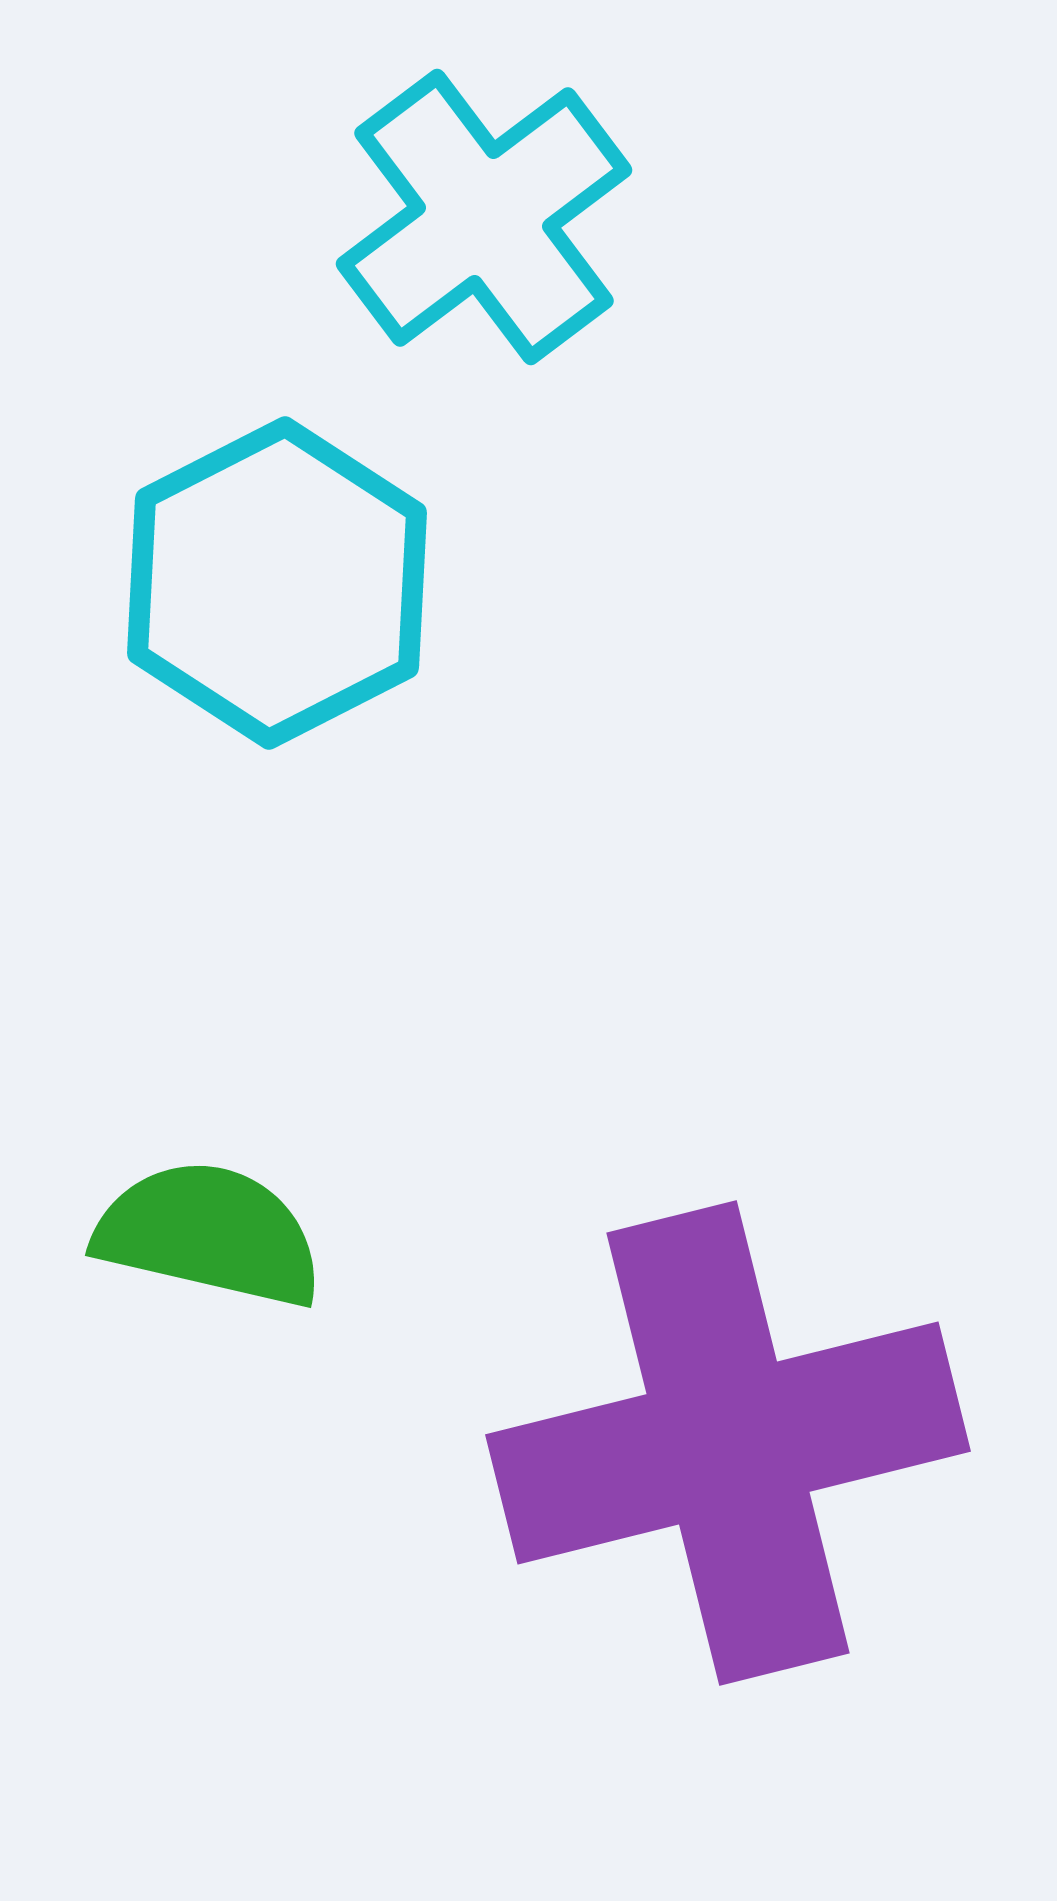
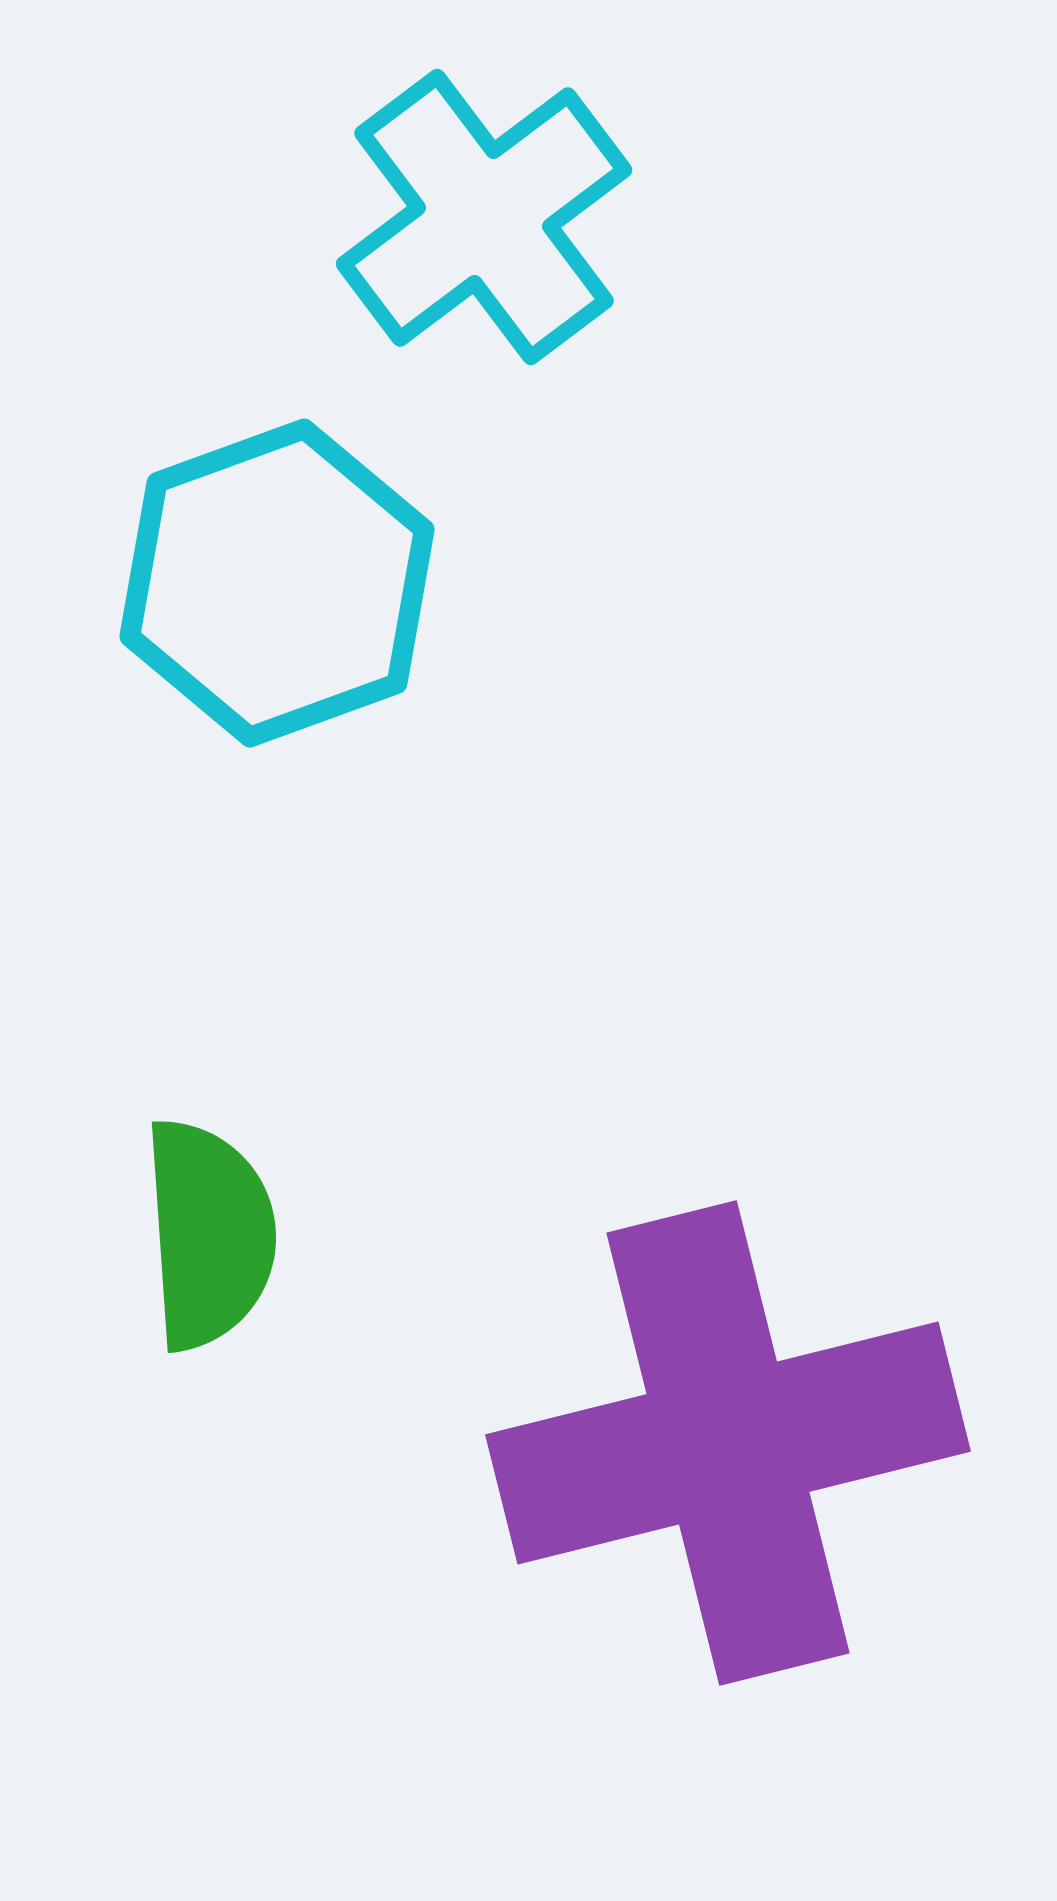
cyan hexagon: rotated 7 degrees clockwise
green semicircle: rotated 73 degrees clockwise
